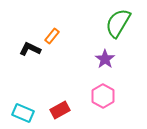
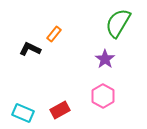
orange rectangle: moved 2 px right, 2 px up
